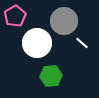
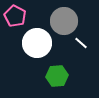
pink pentagon: rotated 15 degrees counterclockwise
white line: moved 1 px left
green hexagon: moved 6 px right
